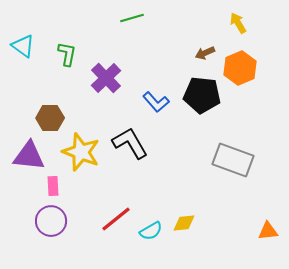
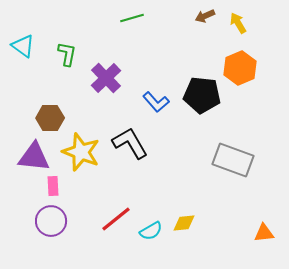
brown arrow: moved 37 px up
purple triangle: moved 5 px right, 1 px down
orange triangle: moved 4 px left, 2 px down
